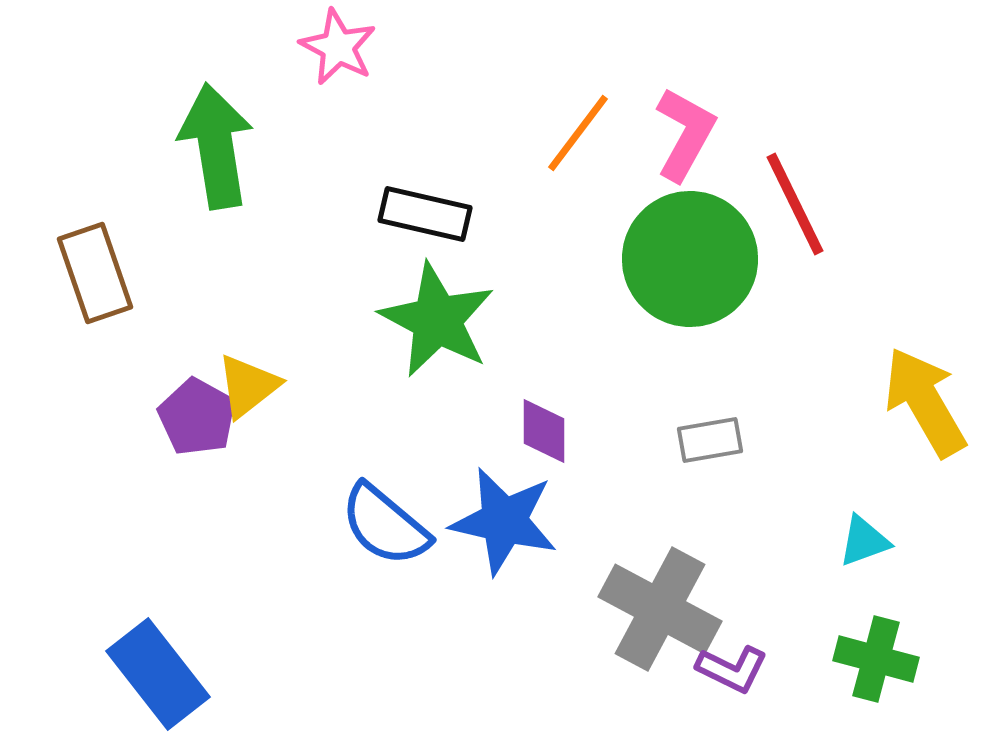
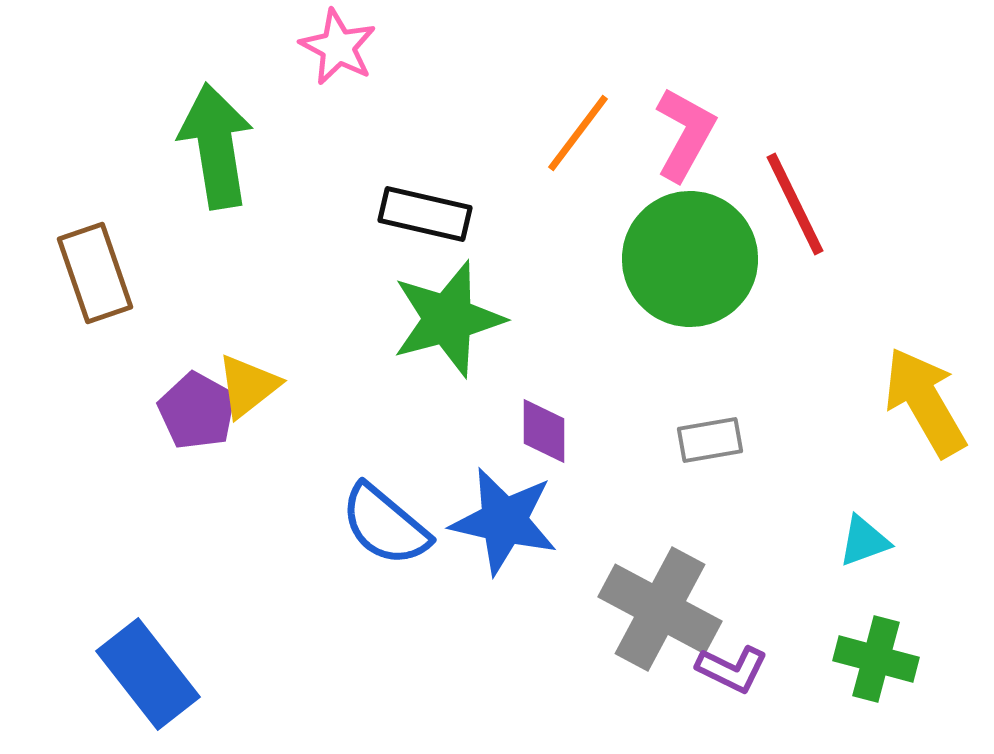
green star: moved 11 px right, 1 px up; rotated 29 degrees clockwise
purple pentagon: moved 6 px up
blue rectangle: moved 10 px left
